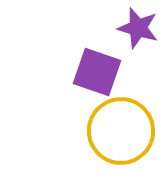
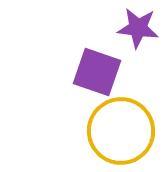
purple star: rotated 9 degrees counterclockwise
